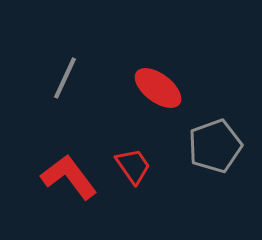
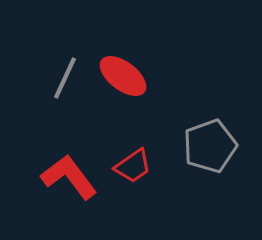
red ellipse: moved 35 px left, 12 px up
gray pentagon: moved 5 px left
red trapezoid: rotated 90 degrees clockwise
